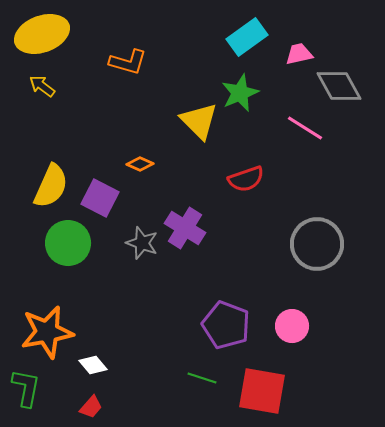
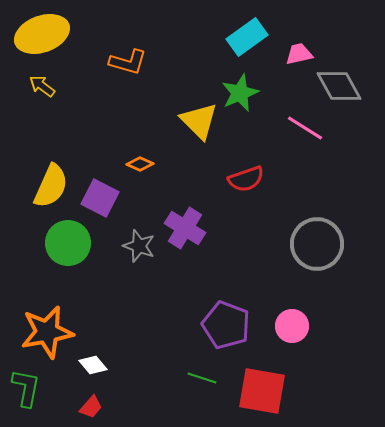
gray star: moved 3 px left, 3 px down
